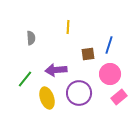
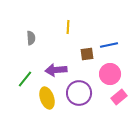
blue line: rotated 60 degrees clockwise
brown square: moved 1 px left
